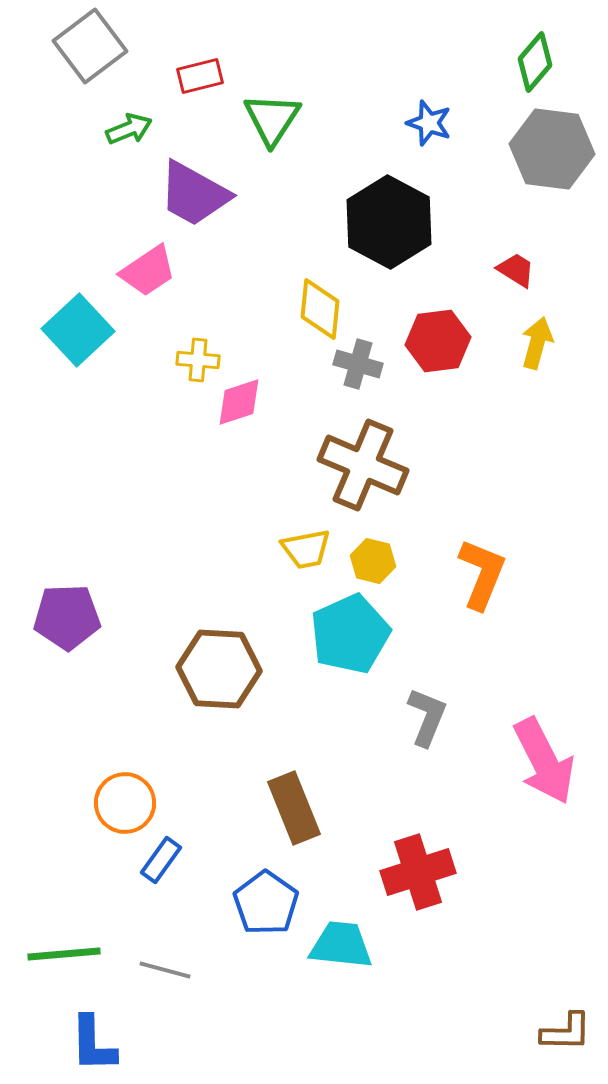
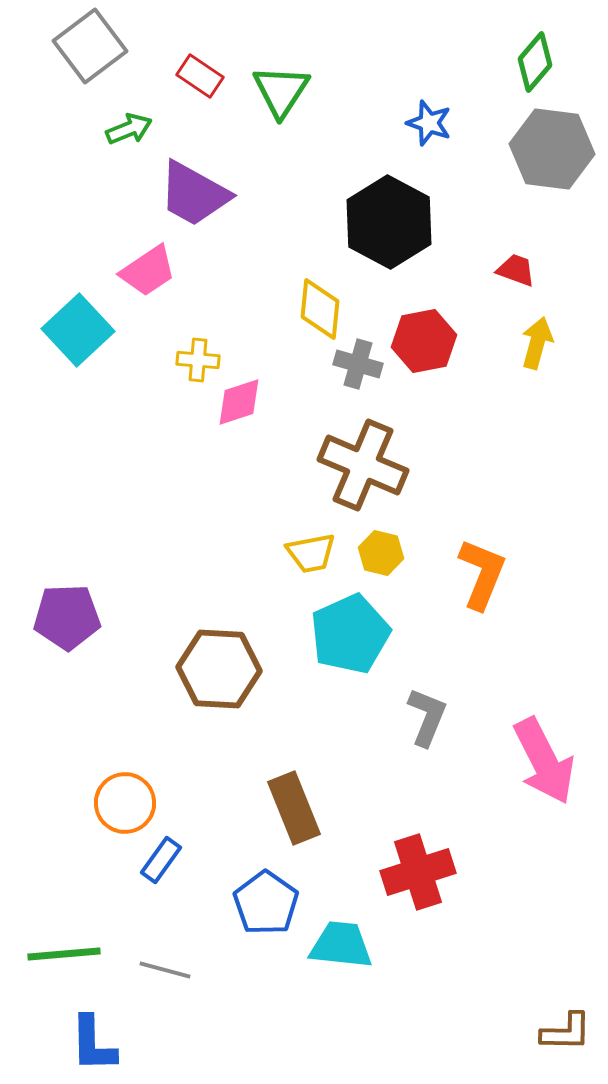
red rectangle: rotated 48 degrees clockwise
green triangle: moved 9 px right, 28 px up
red trapezoid: rotated 12 degrees counterclockwise
red hexagon: moved 14 px left; rotated 4 degrees counterclockwise
yellow trapezoid: moved 5 px right, 4 px down
yellow hexagon: moved 8 px right, 8 px up
